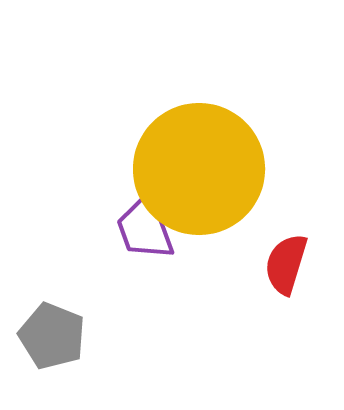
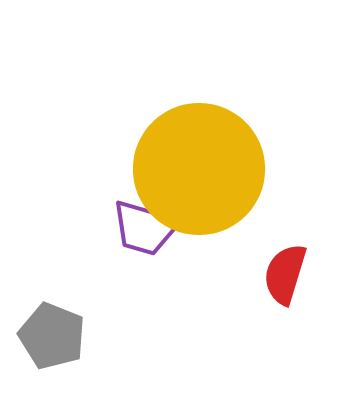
purple trapezoid: rotated 54 degrees counterclockwise
red semicircle: moved 1 px left, 10 px down
